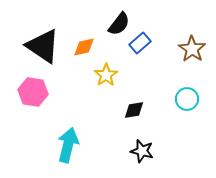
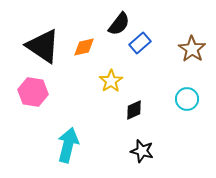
yellow star: moved 5 px right, 6 px down
black diamond: rotated 15 degrees counterclockwise
